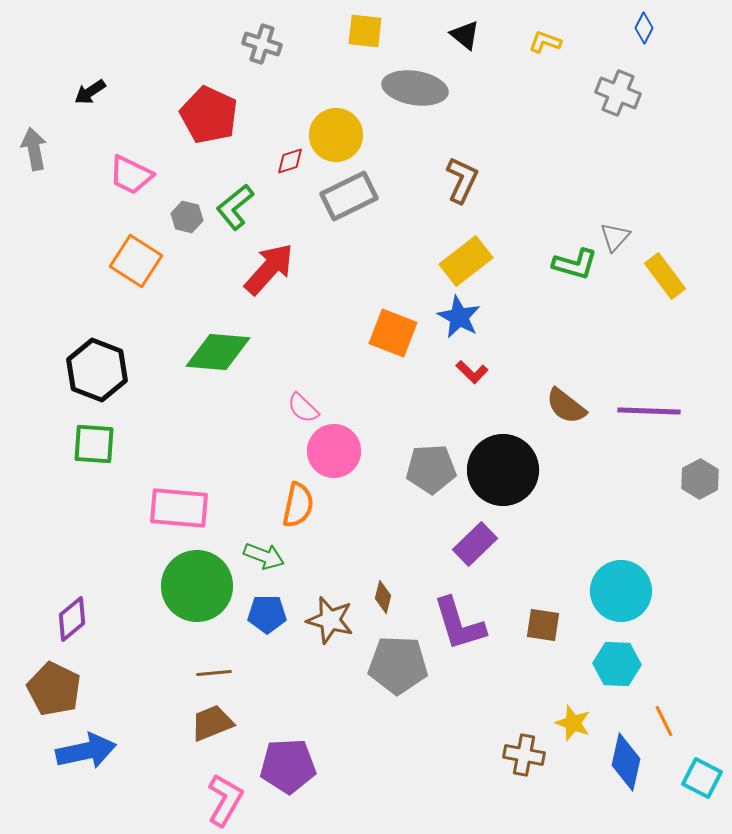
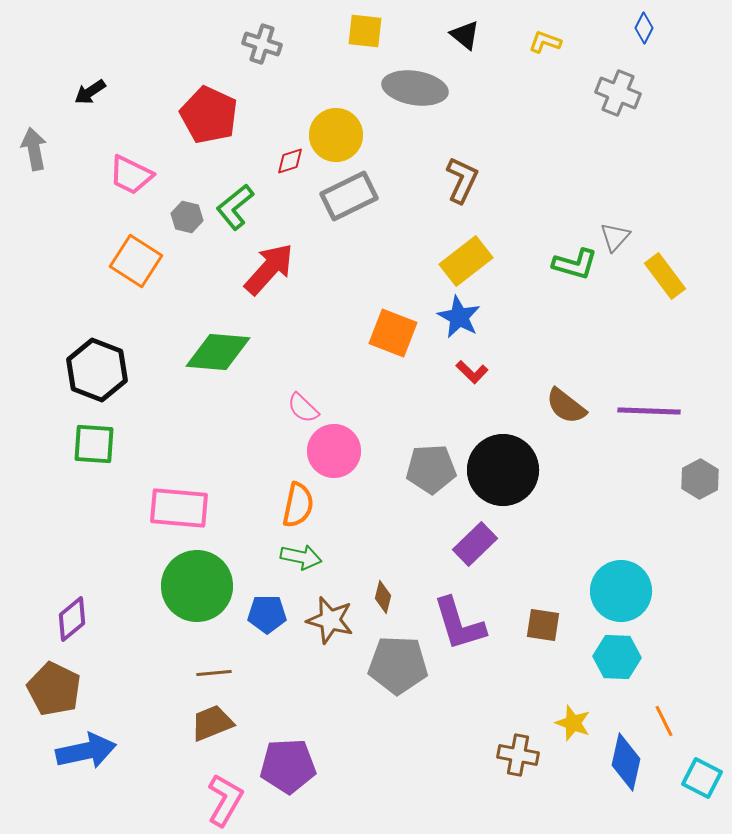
green arrow at (264, 556): moved 37 px right, 1 px down; rotated 9 degrees counterclockwise
cyan hexagon at (617, 664): moved 7 px up
brown cross at (524, 755): moved 6 px left
